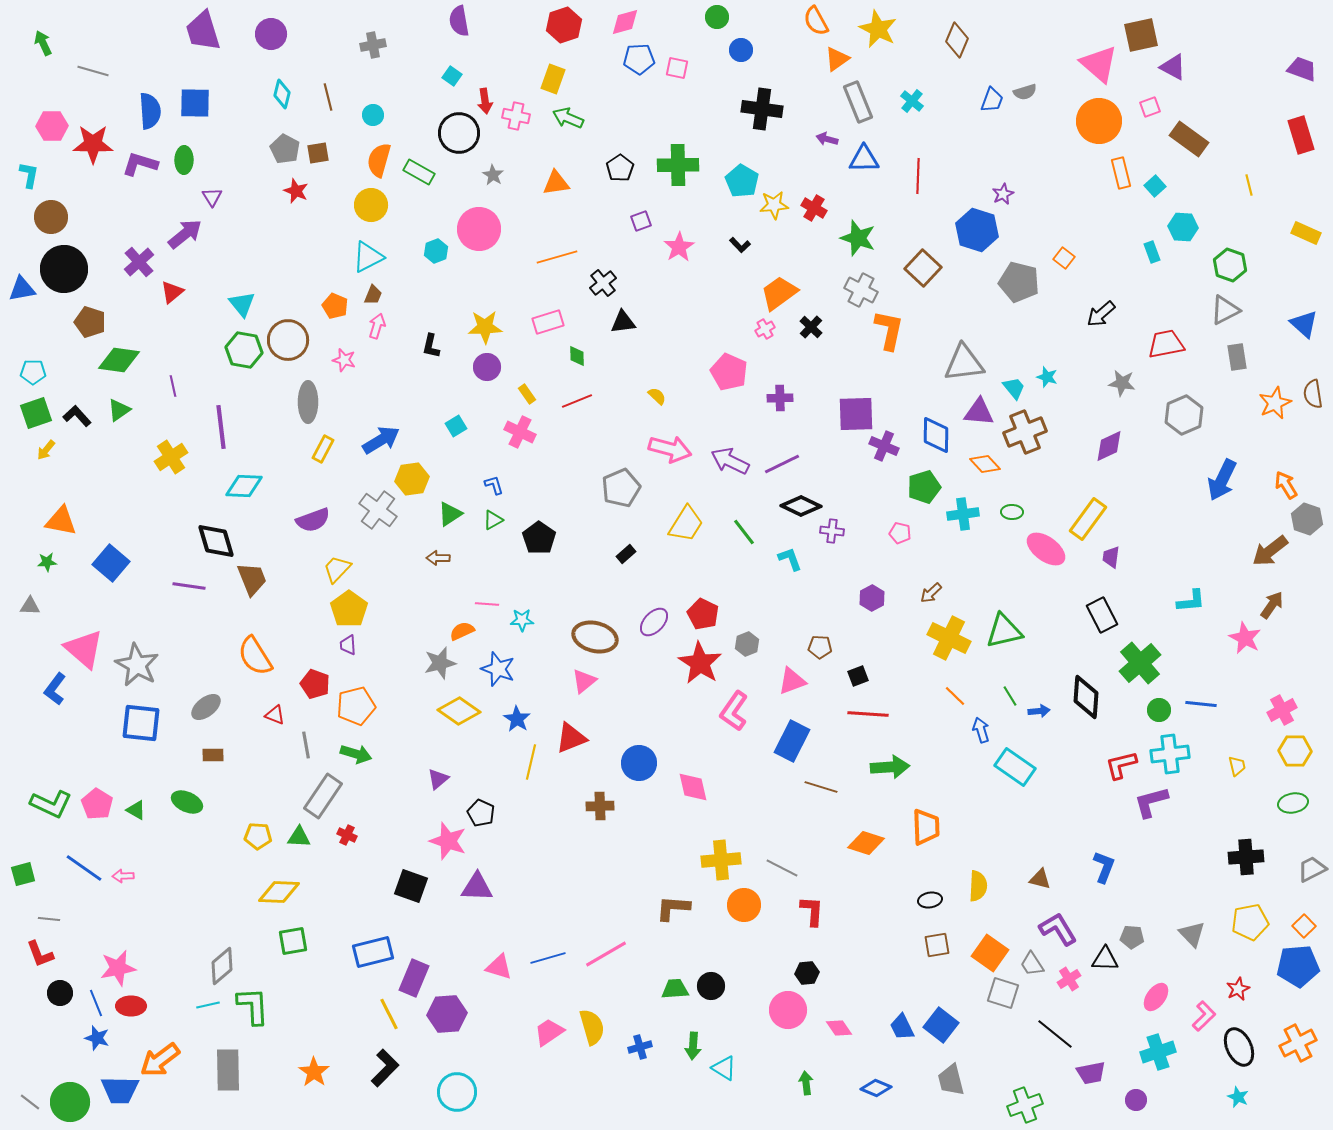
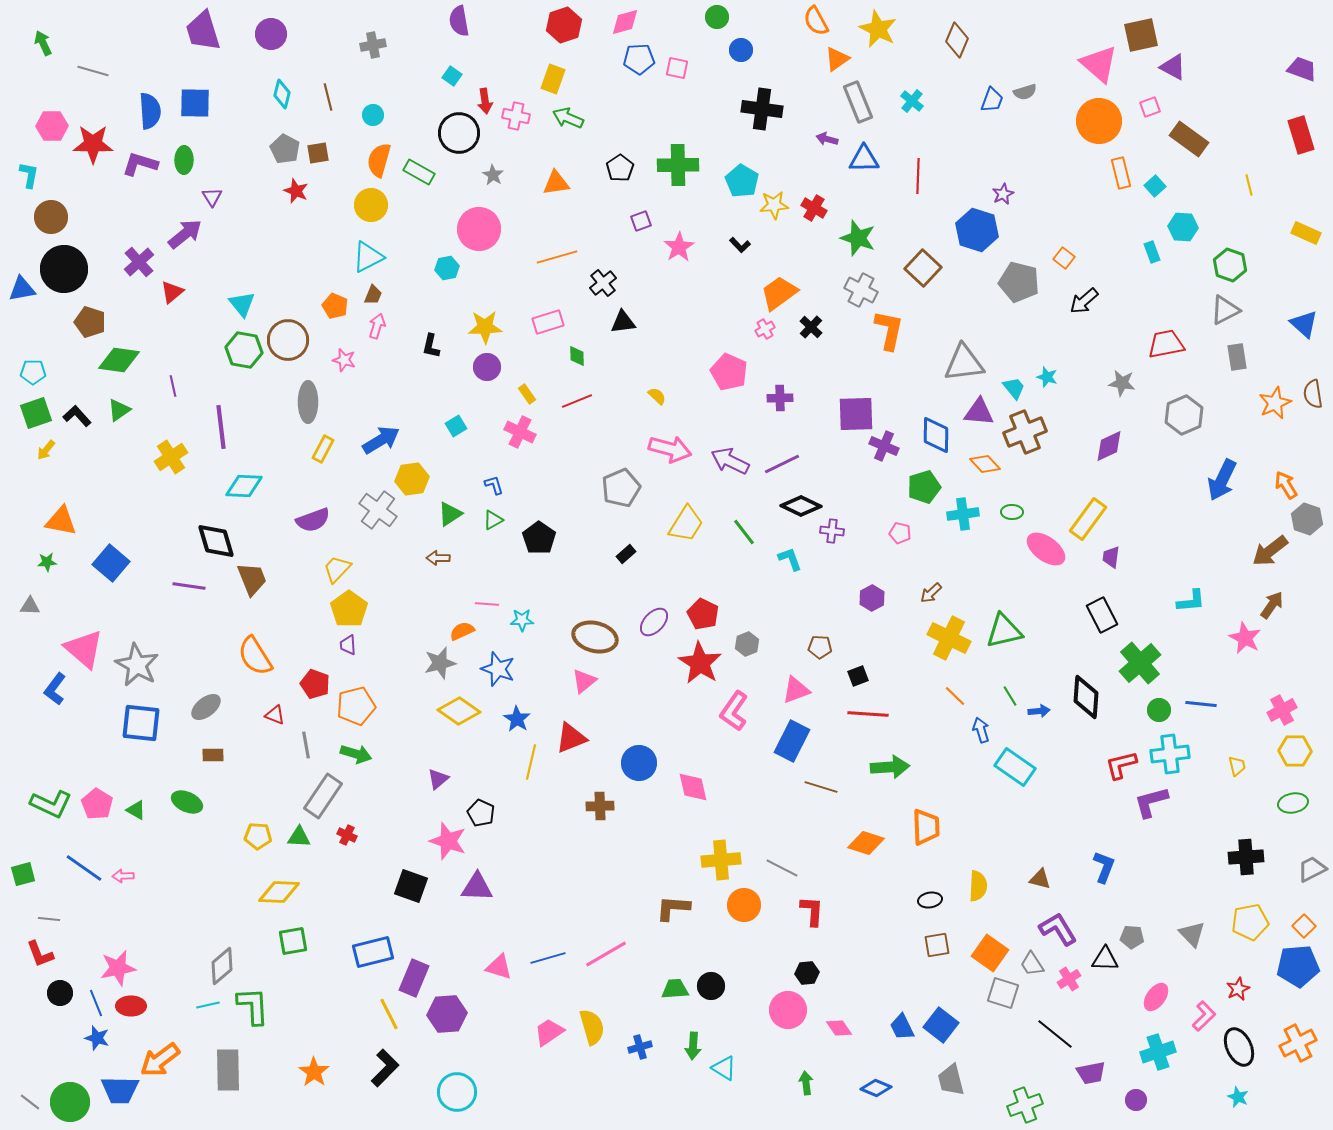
cyan hexagon at (436, 251): moved 11 px right, 17 px down; rotated 10 degrees clockwise
black arrow at (1101, 314): moved 17 px left, 13 px up
pink triangle at (792, 681): moved 4 px right, 9 px down
